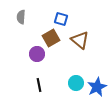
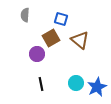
gray semicircle: moved 4 px right, 2 px up
black line: moved 2 px right, 1 px up
